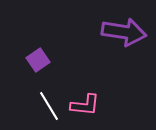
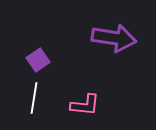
purple arrow: moved 10 px left, 6 px down
white line: moved 15 px left, 8 px up; rotated 40 degrees clockwise
